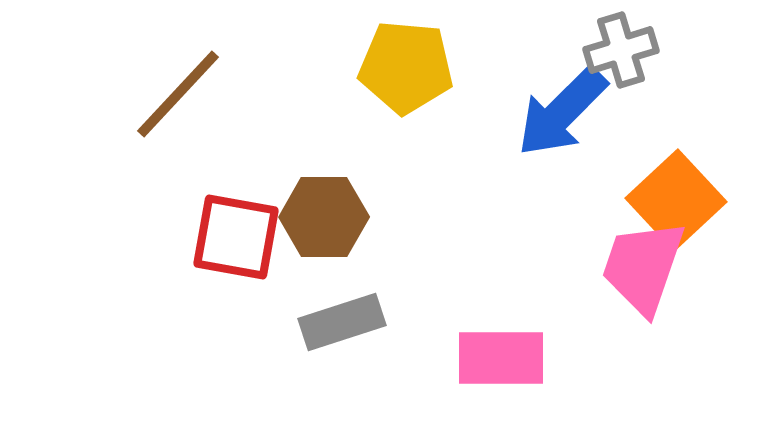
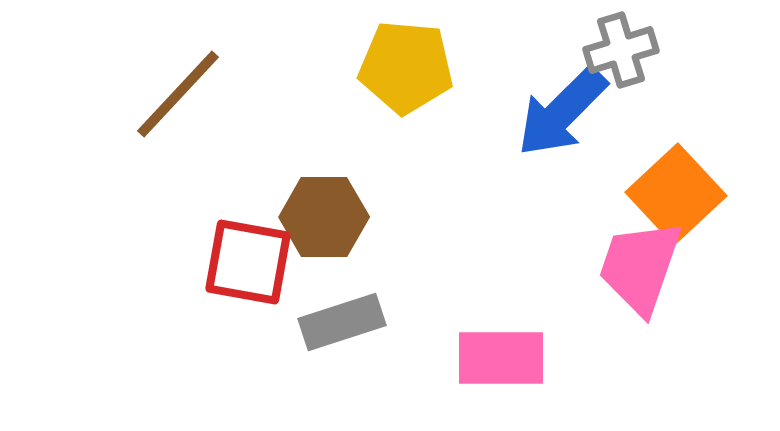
orange square: moved 6 px up
red square: moved 12 px right, 25 px down
pink trapezoid: moved 3 px left
